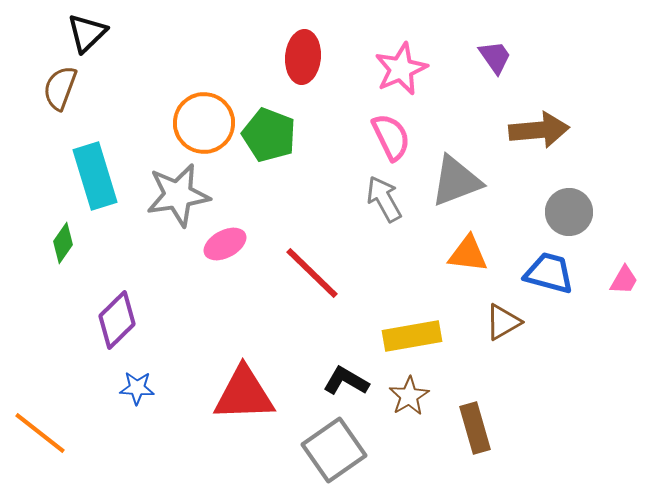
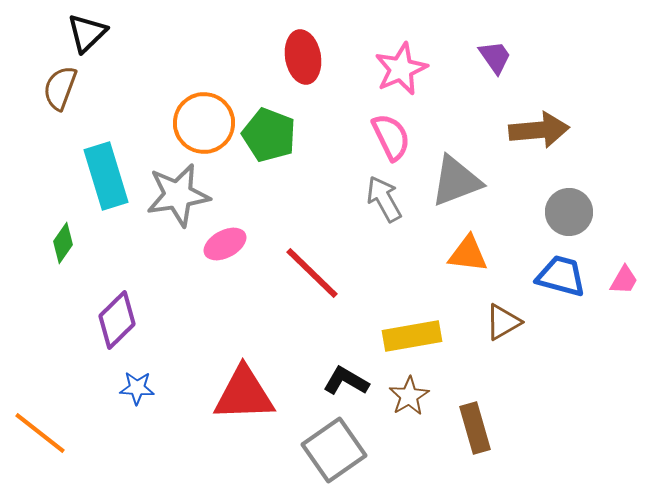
red ellipse: rotated 15 degrees counterclockwise
cyan rectangle: moved 11 px right
blue trapezoid: moved 12 px right, 3 px down
